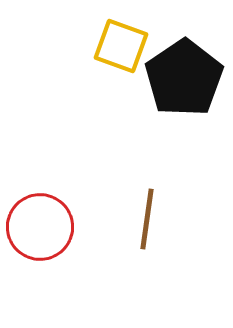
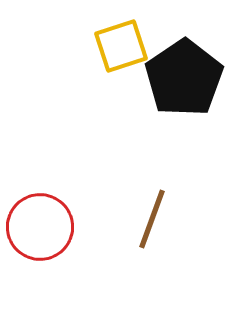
yellow square: rotated 38 degrees counterclockwise
brown line: moved 5 px right; rotated 12 degrees clockwise
